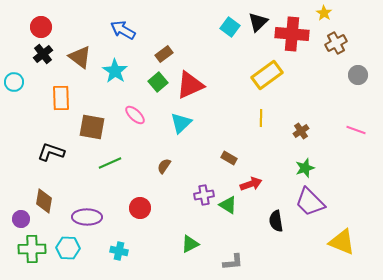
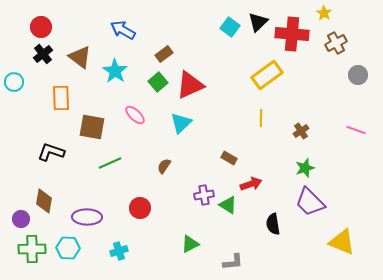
black semicircle at (276, 221): moved 3 px left, 3 px down
cyan cross at (119, 251): rotated 30 degrees counterclockwise
